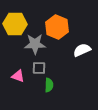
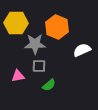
yellow hexagon: moved 1 px right, 1 px up
gray square: moved 2 px up
pink triangle: rotated 32 degrees counterclockwise
green semicircle: rotated 48 degrees clockwise
